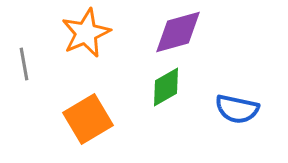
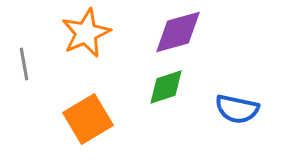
green diamond: rotated 12 degrees clockwise
